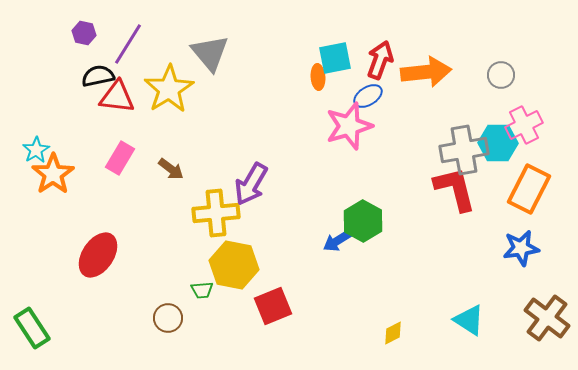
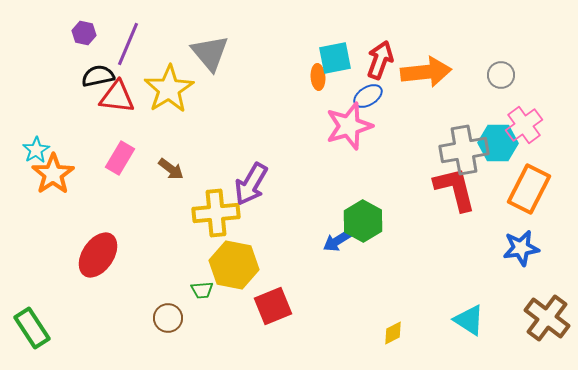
purple line: rotated 9 degrees counterclockwise
pink cross: rotated 9 degrees counterclockwise
